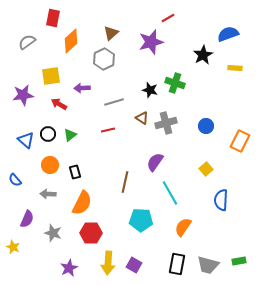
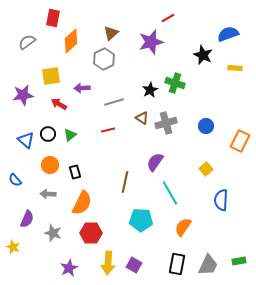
black star at (203, 55): rotated 18 degrees counterclockwise
black star at (150, 90): rotated 28 degrees clockwise
gray trapezoid at (208, 265): rotated 80 degrees counterclockwise
